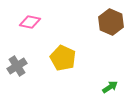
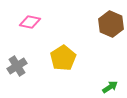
brown hexagon: moved 2 px down
yellow pentagon: rotated 15 degrees clockwise
